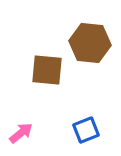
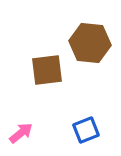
brown square: rotated 12 degrees counterclockwise
